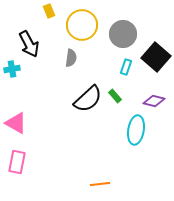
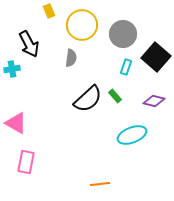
cyan ellipse: moved 4 px left, 5 px down; rotated 60 degrees clockwise
pink rectangle: moved 9 px right
